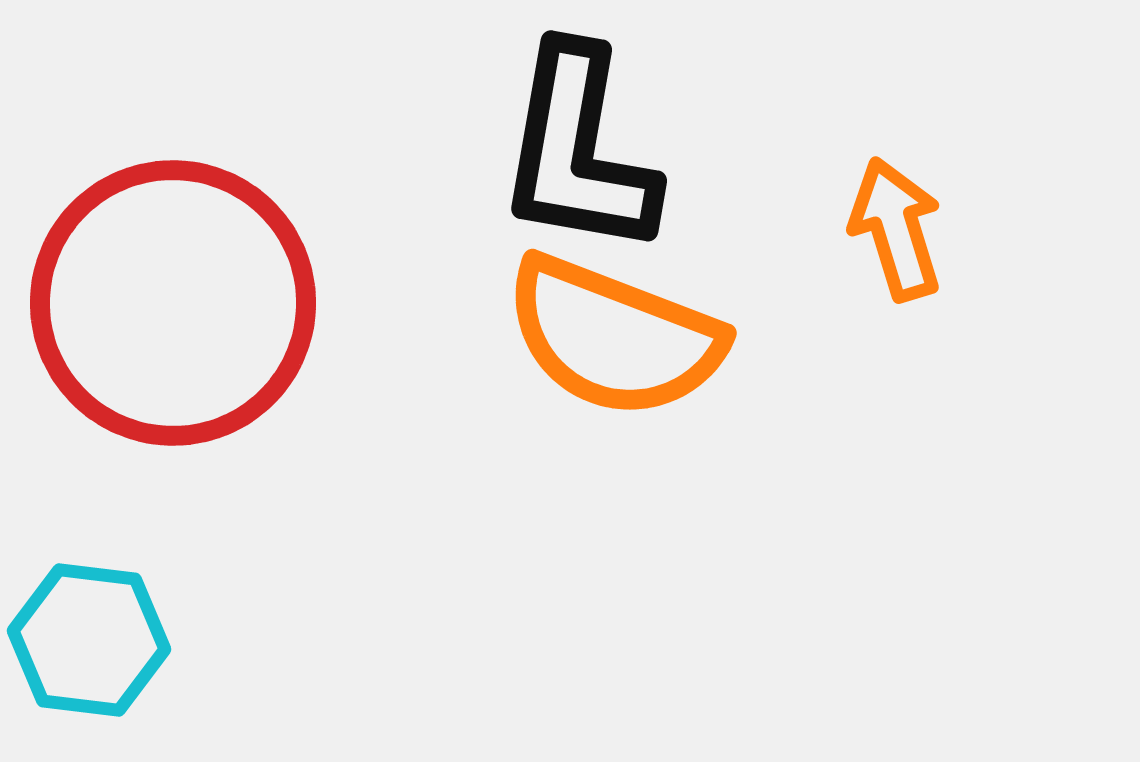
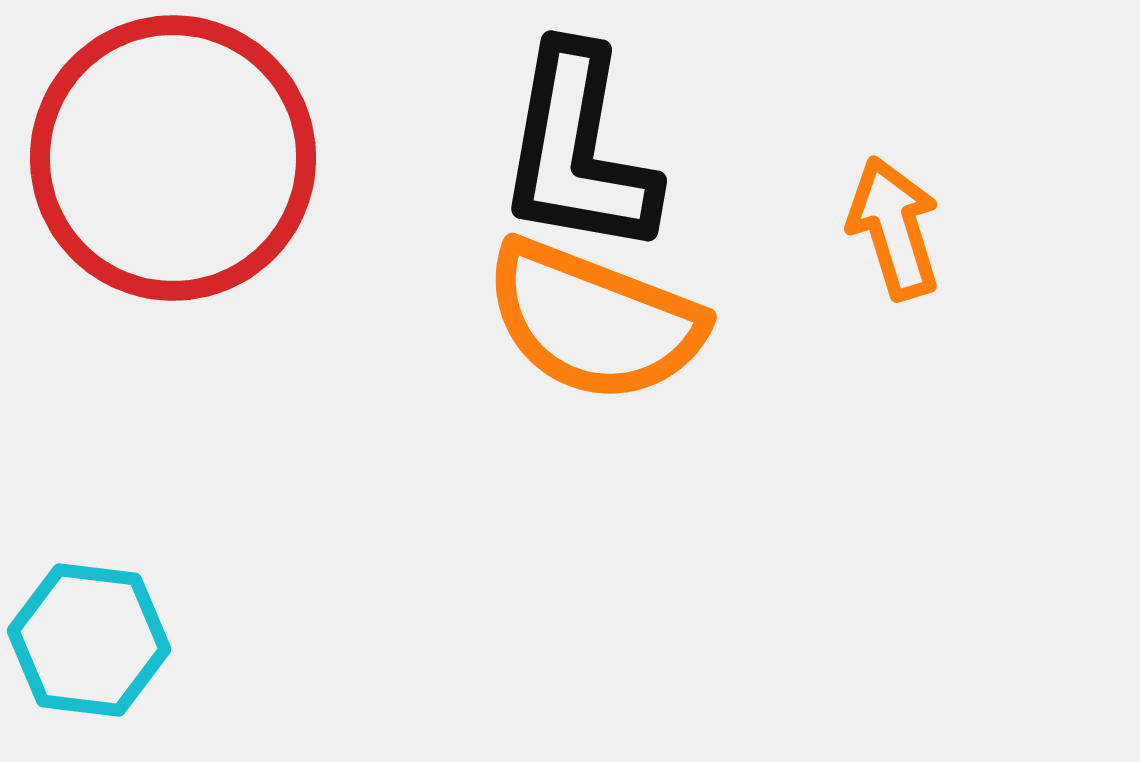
orange arrow: moved 2 px left, 1 px up
red circle: moved 145 px up
orange semicircle: moved 20 px left, 16 px up
